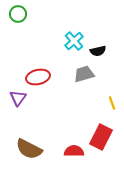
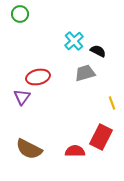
green circle: moved 2 px right
black semicircle: rotated 140 degrees counterclockwise
gray trapezoid: moved 1 px right, 1 px up
purple triangle: moved 4 px right, 1 px up
red semicircle: moved 1 px right
